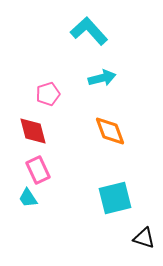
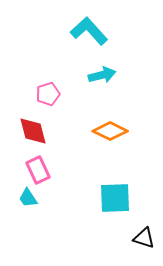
cyan arrow: moved 3 px up
orange diamond: rotated 44 degrees counterclockwise
cyan square: rotated 12 degrees clockwise
